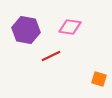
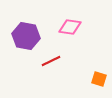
purple hexagon: moved 6 px down
red line: moved 5 px down
